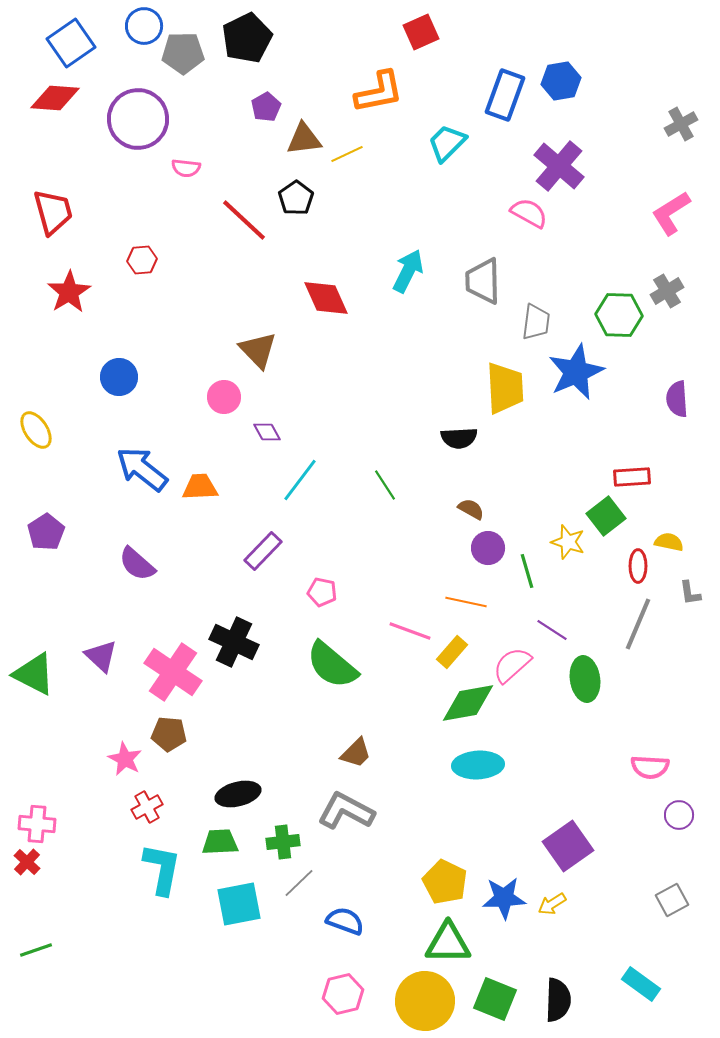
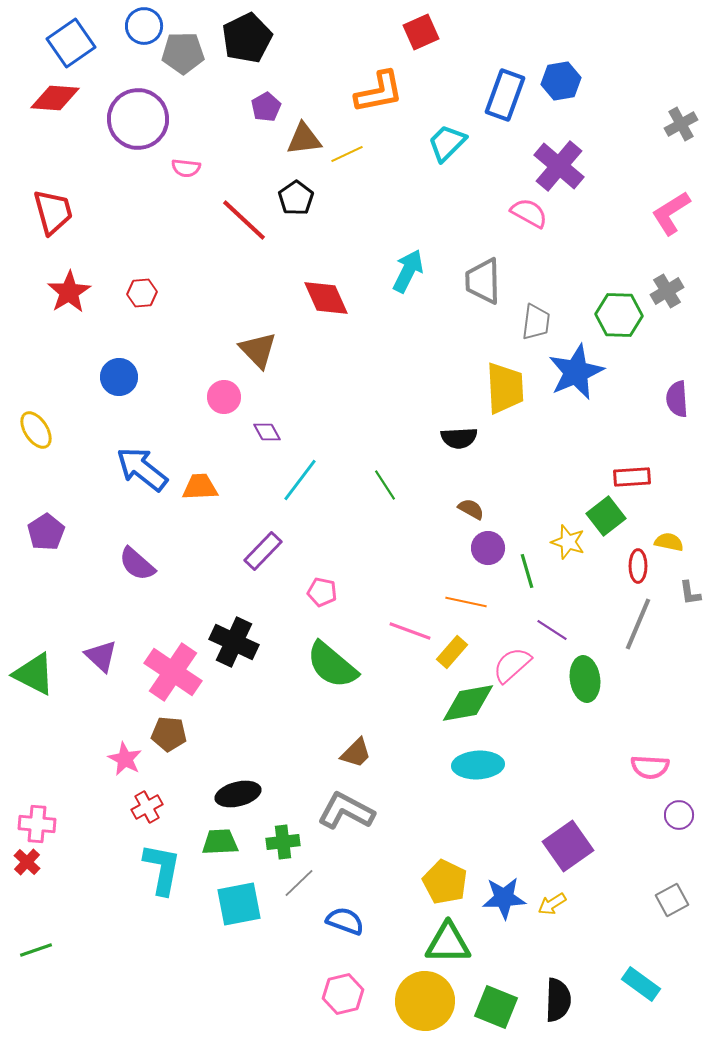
red hexagon at (142, 260): moved 33 px down
green square at (495, 999): moved 1 px right, 8 px down
